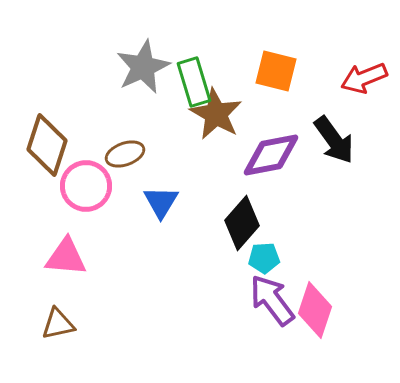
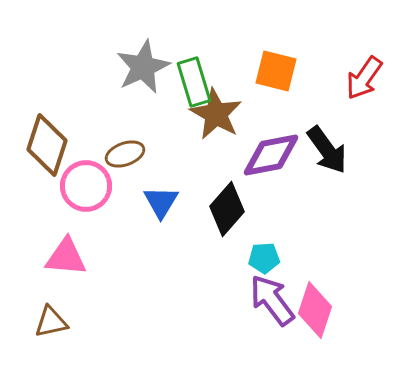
red arrow: rotated 33 degrees counterclockwise
black arrow: moved 7 px left, 10 px down
black diamond: moved 15 px left, 14 px up
brown triangle: moved 7 px left, 2 px up
